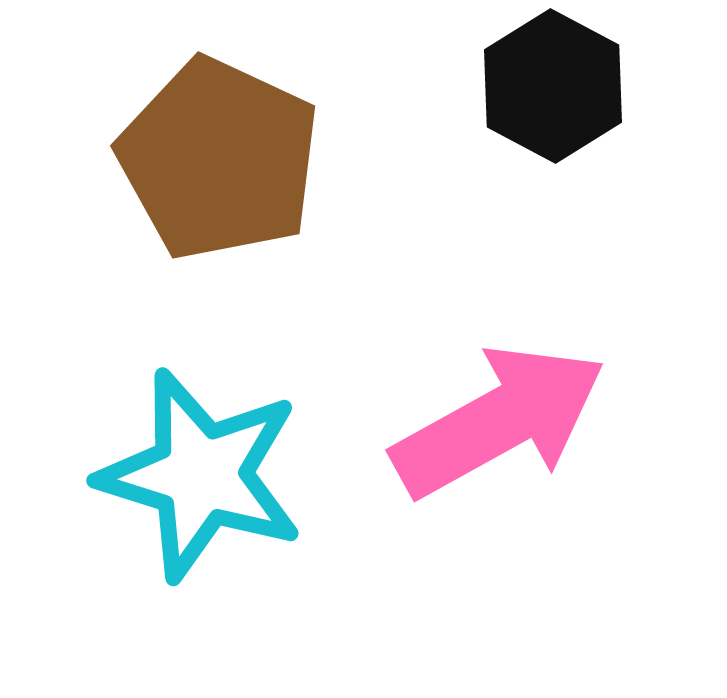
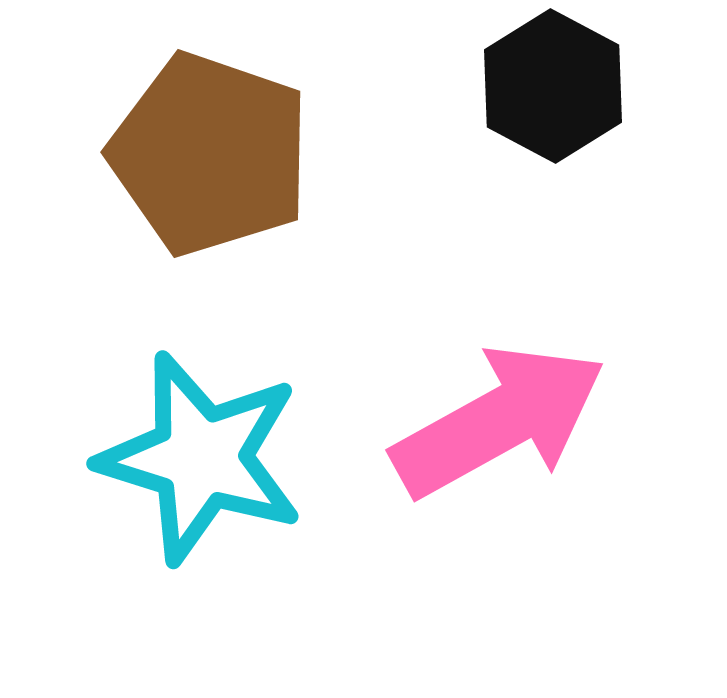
brown pentagon: moved 9 px left, 5 px up; rotated 6 degrees counterclockwise
cyan star: moved 17 px up
